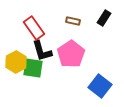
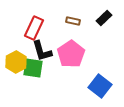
black rectangle: rotated 14 degrees clockwise
red rectangle: rotated 60 degrees clockwise
